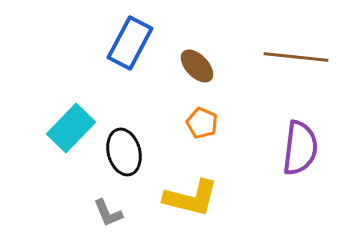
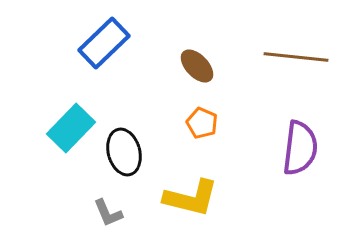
blue rectangle: moved 26 px left; rotated 18 degrees clockwise
